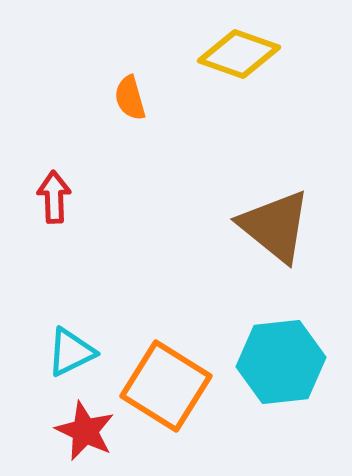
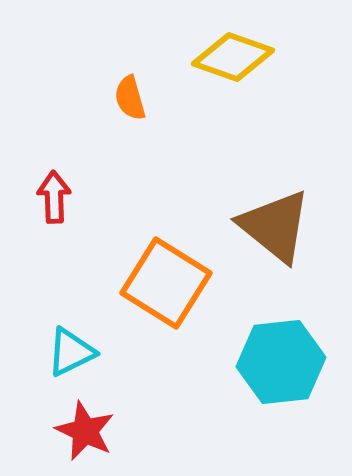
yellow diamond: moved 6 px left, 3 px down
orange square: moved 103 px up
